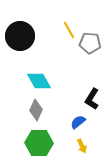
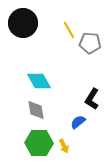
black circle: moved 3 px right, 13 px up
gray diamond: rotated 35 degrees counterclockwise
yellow arrow: moved 18 px left
